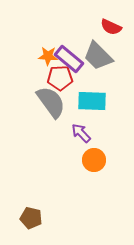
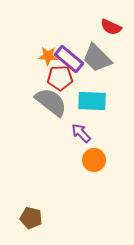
gray trapezoid: moved 1 px left, 2 px down
gray semicircle: rotated 16 degrees counterclockwise
